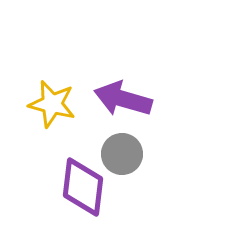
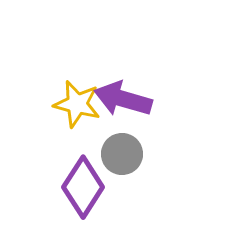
yellow star: moved 25 px right
purple diamond: rotated 26 degrees clockwise
